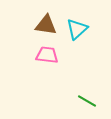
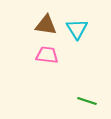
cyan triangle: rotated 20 degrees counterclockwise
green line: rotated 12 degrees counterclockwise
